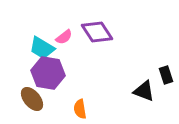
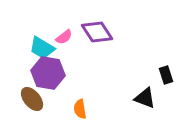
black triangle: moved 1 px right, 7 px down
